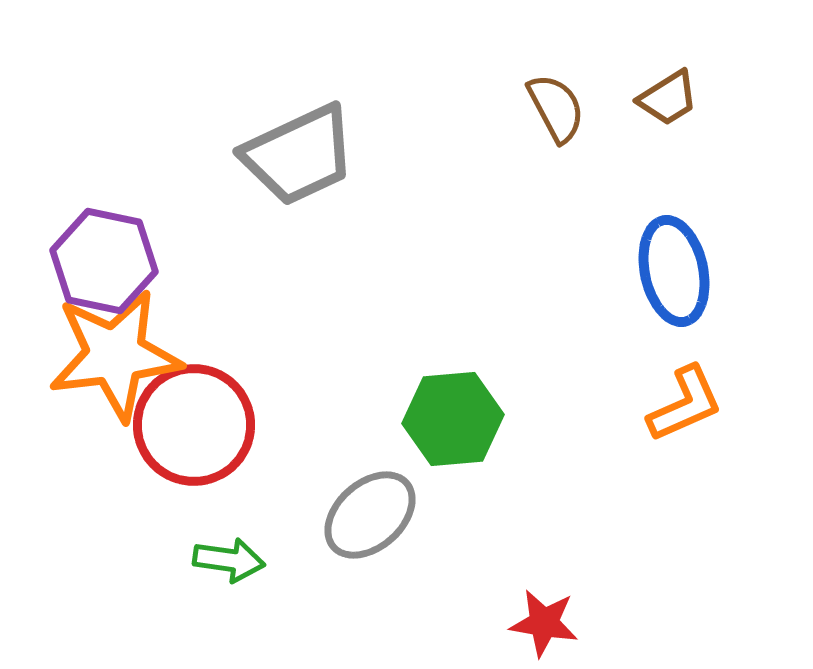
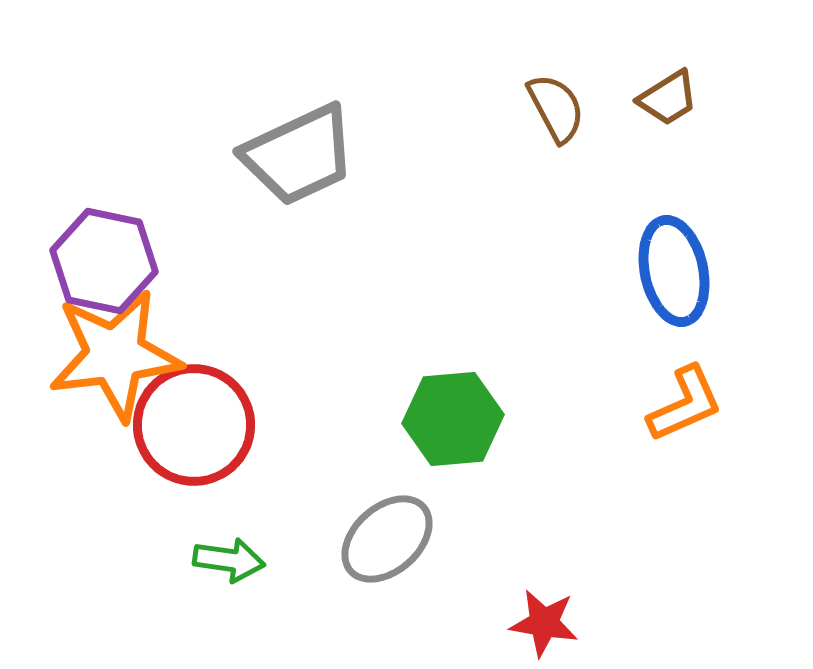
gray ellipse: moved 17 px right, 24 px down
